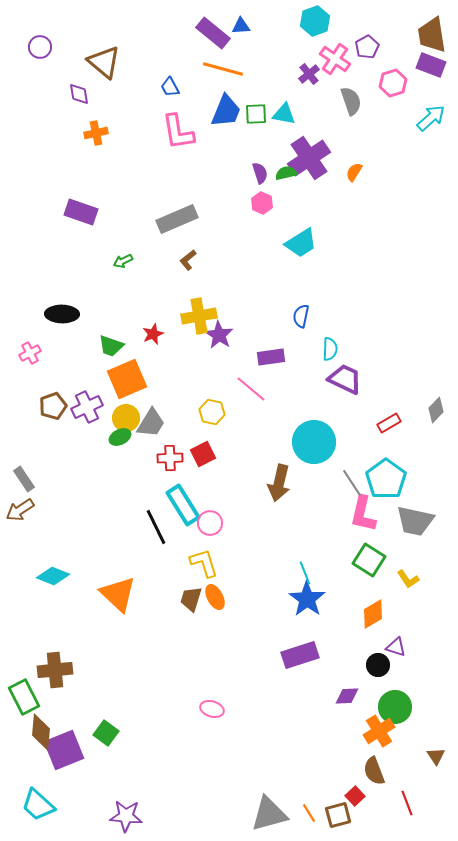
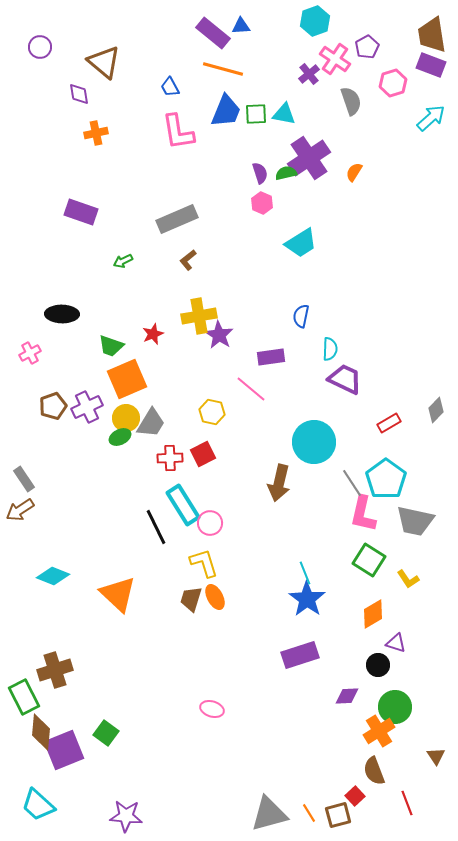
purple triangle at (396, 647): moved 4 px up
brown cross at (55, 670): rotated 12 degrees counterclockwise
